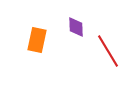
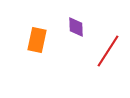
red line: rotated 64 degrees clockwise
